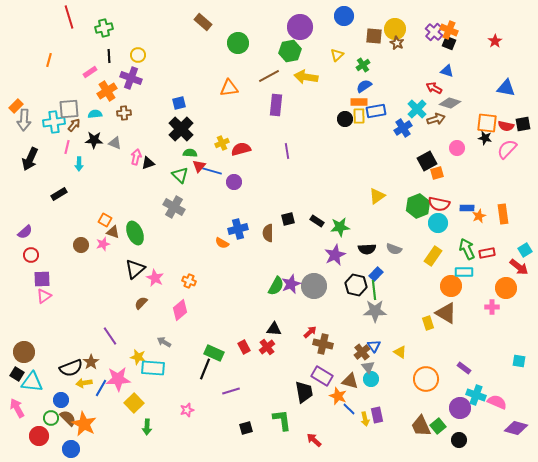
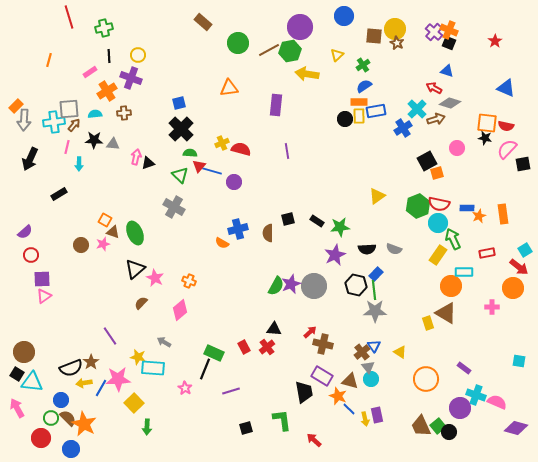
brown line at (269, 76): moved 26 px up
yellow arrow at (306, 77): moved 1 px right, 3 px up
blue triangle at (506, 88): rotated 12 degrees clockwise
black square at (523, 124): moved 40 px down
gray triangle at (115, 143): moved 2 px left, 1 px down; rotated 16 degrees counterclockwise
red semicircle at (241, 149): rotated 30 degrees clockwise
green arrow at (467, 249): moved 14 px left, 10 px up
yellow rectangle at (433, 256): moved 5 px right, 1 px up
orange circle at (506, 288): moved 7 px right
pink star at (187, 410): moved 2 px left, 22 px up; rotated 24 degrees counterclockwise
red circle at (39, 436): moved 2 px right, 2 px down
black circle at (459, 440): moved 10 px left, 8 px up
